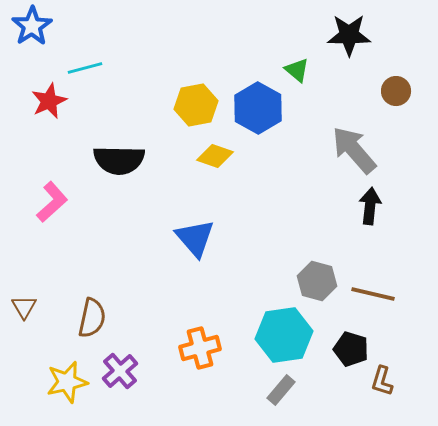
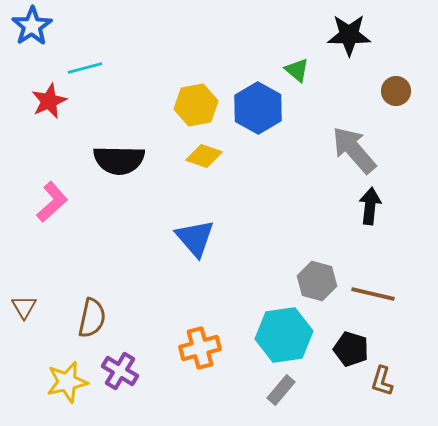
yellow diamond: moved 11 px left
purple cross: rotated 18 degrees counterclockwise
